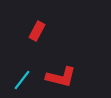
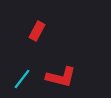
cyan line: moved 1 px up
